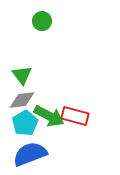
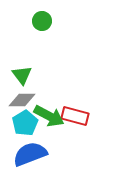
gray diamond: rotated 8 degrees clockwise
